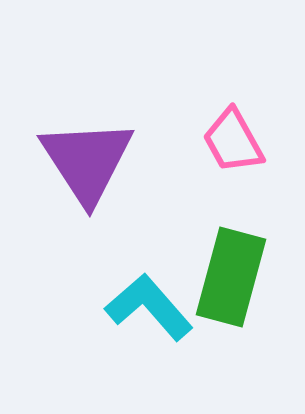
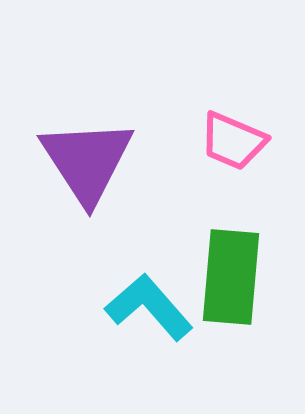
pink trapezoid: rotated 38 degrees counterclockwise
green rectangle: rotated 10 degrees counterclockwise
